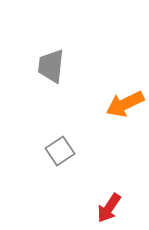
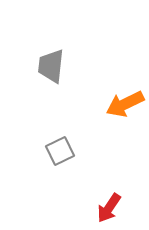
gray square: rotated 8 degrees clockwise
